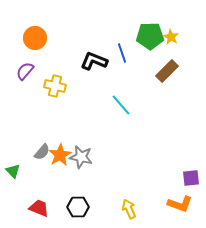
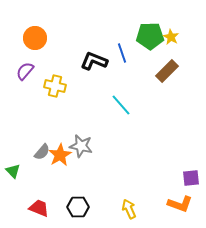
gray star: moved 11 px up
